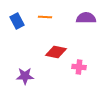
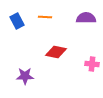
pink cross: moved 13 px right, 3 px up
